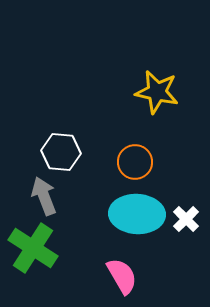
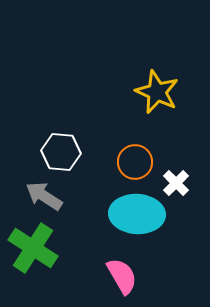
yellow star: rotated 12 degrees clockwise
gray arrow: rotated 36 degrees counterclockwise
white cross: moved 10 px left, 36 px up
